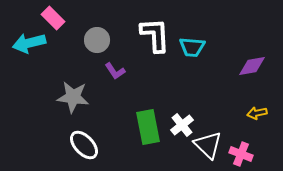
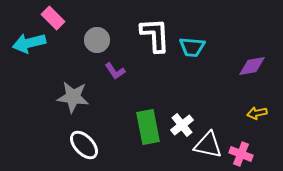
white triangle: rotated 32 degrees counterclockwise
